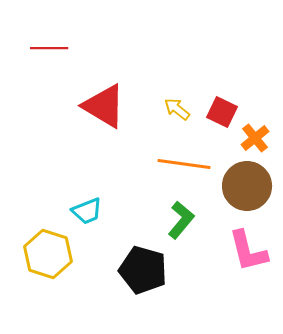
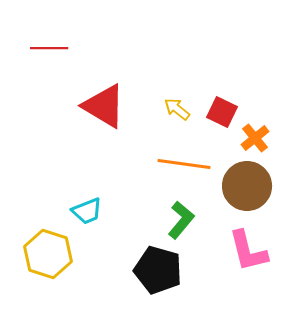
black pentagon: moved 15 px right
